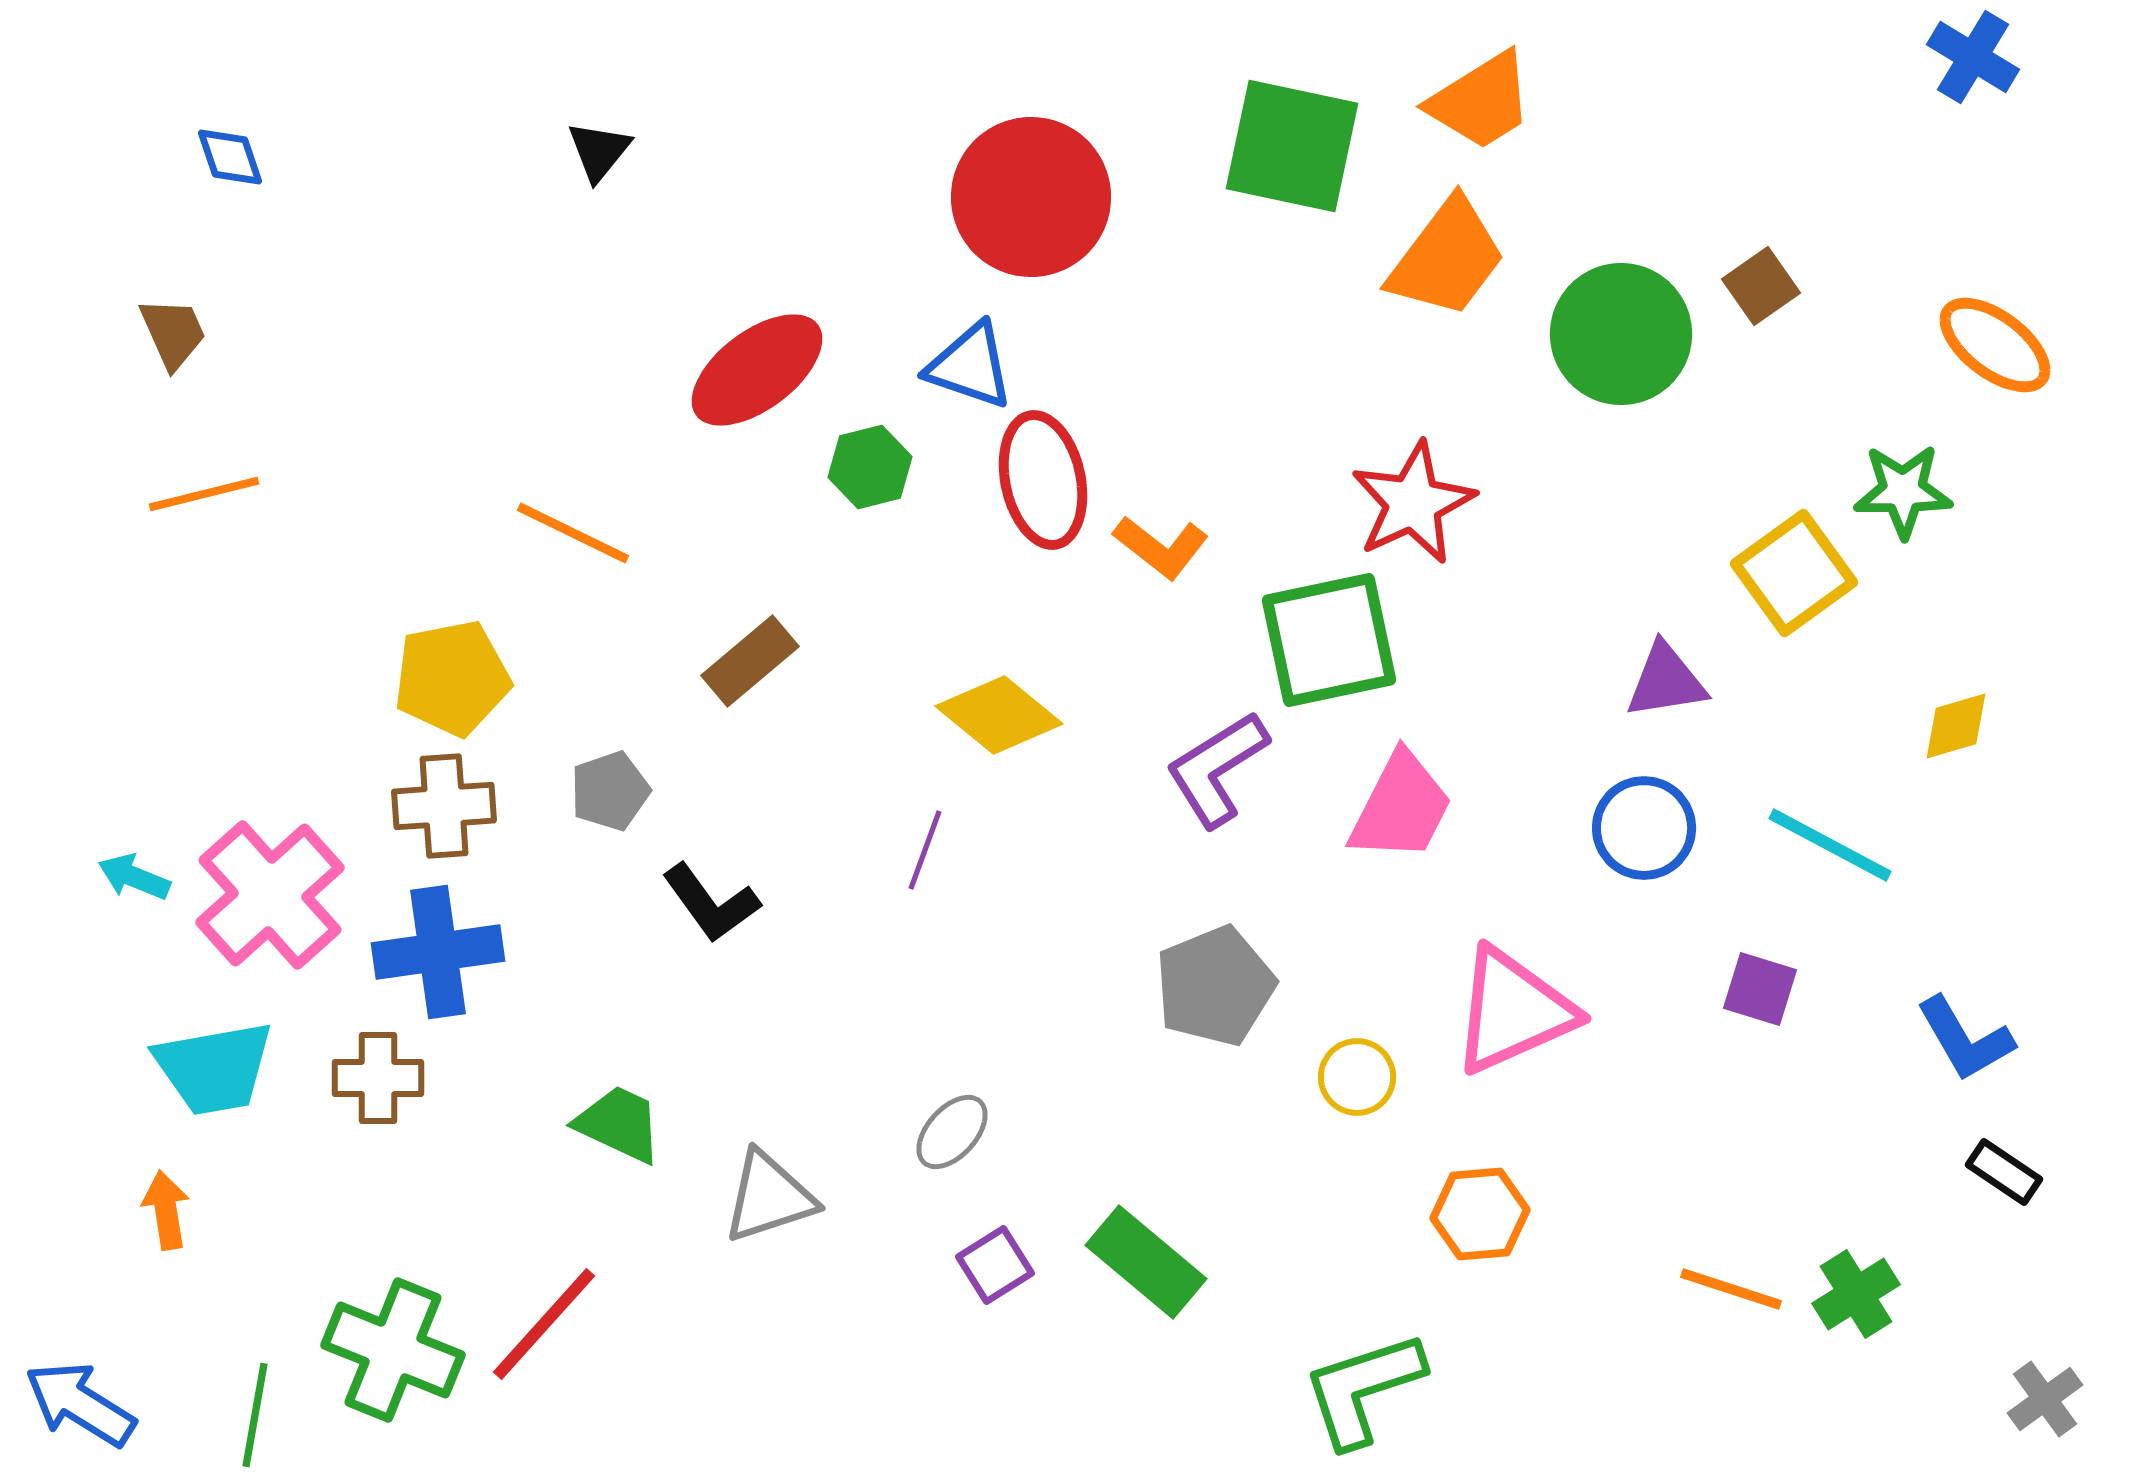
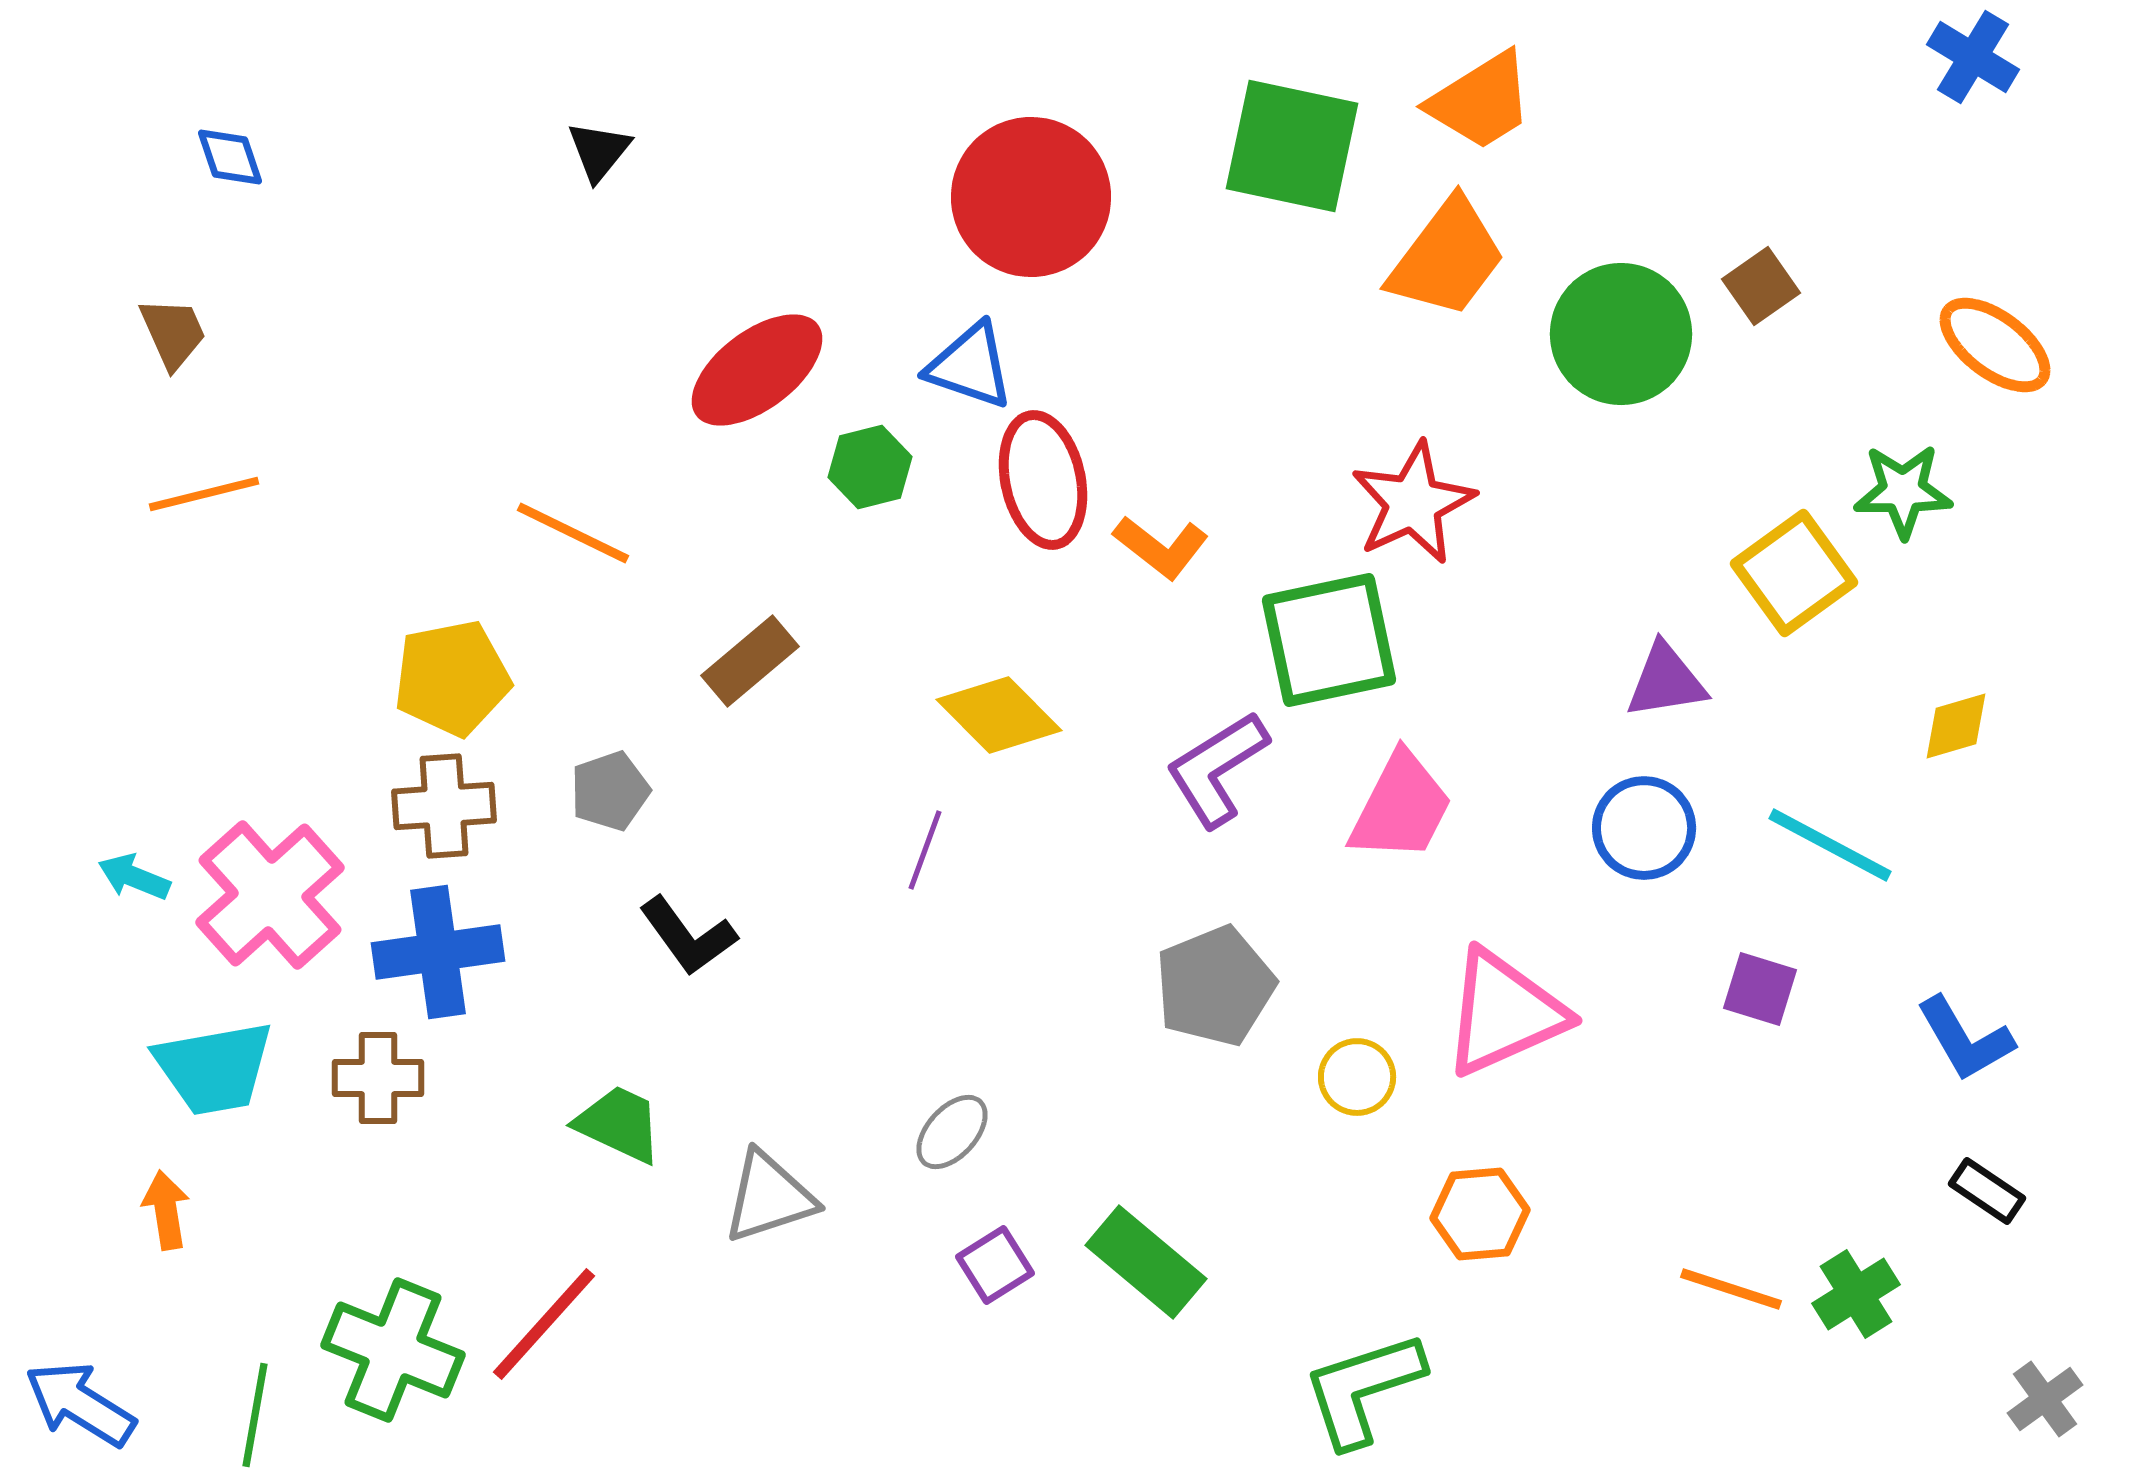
yellow diamond at (999, 715): rotated 6 degrees clockwise
black L-shape at (711, 903): moved 23 px left, 33 px down
pink triangle at (1513, 1011): moved 9 px left, 2 px down
black rectangle at (2004, 1172): moved 17 px left, 19 px down
